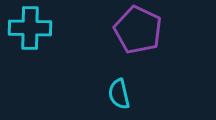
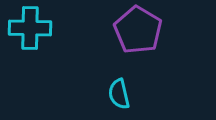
purple pentagon: rotated 6 degrees clockwise
